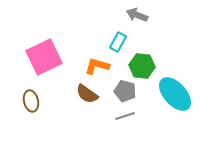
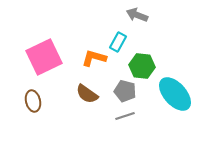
orange L-shape: moved 3 px left, 8 px up
brown ellipse: moved 2 px right
